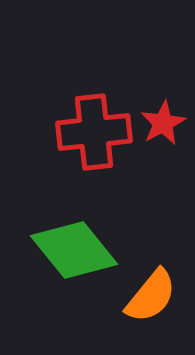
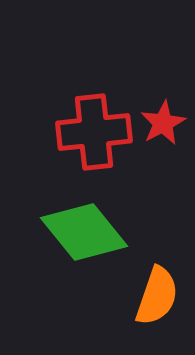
green diamond: moved 10 px right, 18 px up
orange semicircle: moved 6 px right; rotated 20 degrees counterclockwise
